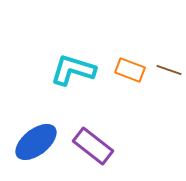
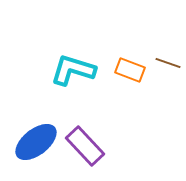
brown line: moved 1 px left, 7 px up
purple rectangle: moved 8 px left; rotated 9 degrees clockwise
